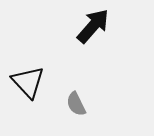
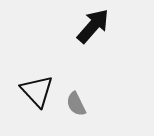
black triangle: moved 9 px right, 9 px down
